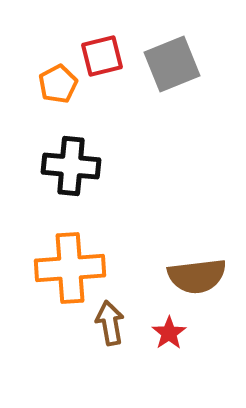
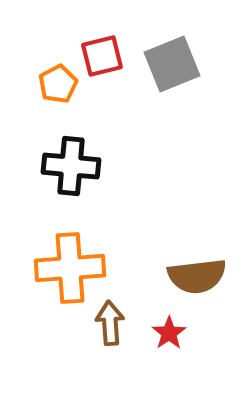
brown arrow: rotated 6 degrees clockwise
